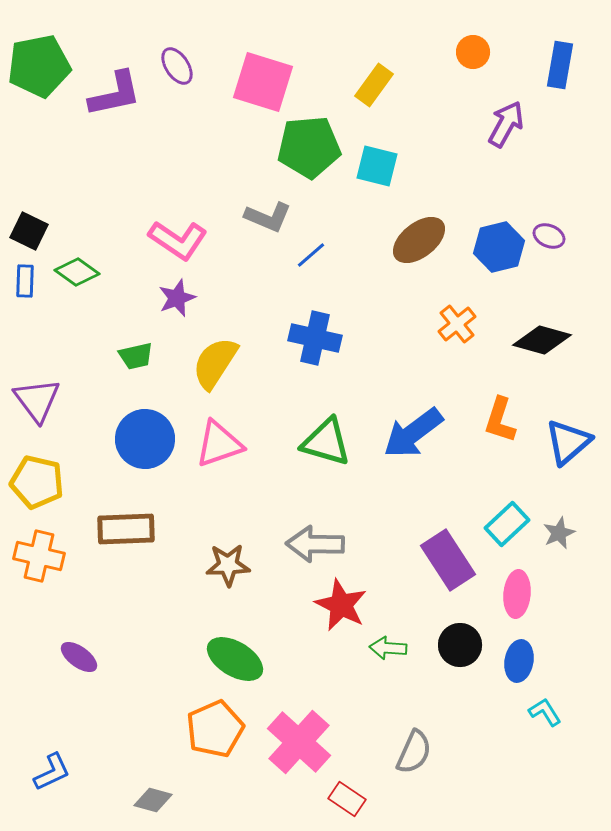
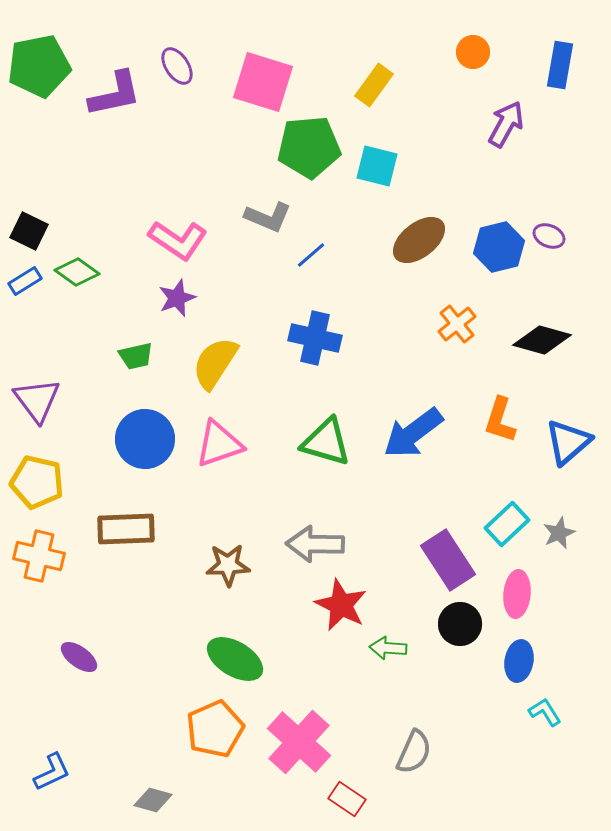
blue rectangle at (25, 281): rotated 56 degrees clockwise
black circle at (460, 645): moved 21 px up
